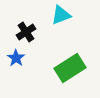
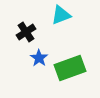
blue star: moved 23 px right
green rectangle: rotated 12 degrees clockwise
